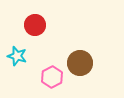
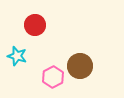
brown circle: moved 3 px down
pink hexagon: moved 1 px right
